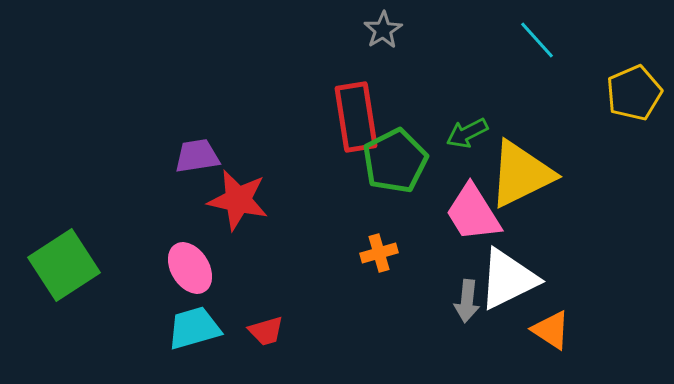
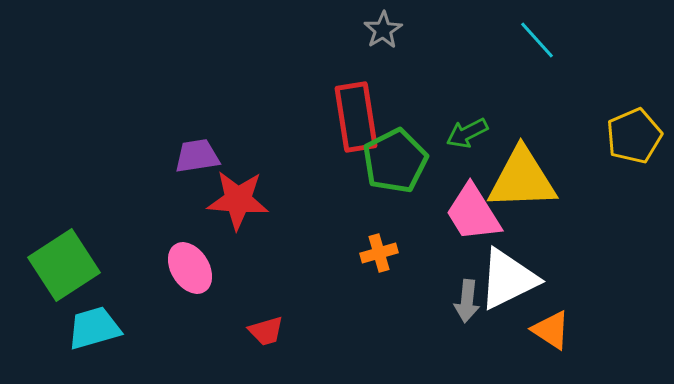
yellow pentagon: moved 43 px down
yellow triangle: moved 1 px right, 5 px down; rotated 24 degrees clockwise
red star: rotated 8 degrees counterclockwise
cyan trapezoid: moved 100 px left
